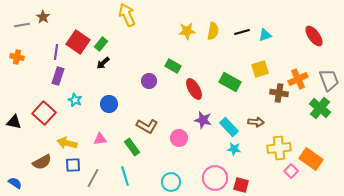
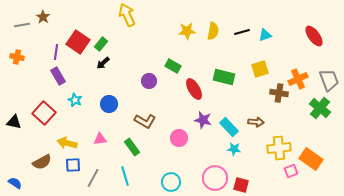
purple rectangle at (58, 76): rotated 48 degrees counterclockwise
green rectangle at (230, 82): moved 6 px left, 5 px up; rotated 15 degrees counterclockwise
brown L-shape at (147, 126): moved 2 px left, 5 px up
pink square at (291, 171): rotated 24 degrees clockwise
